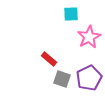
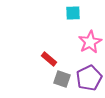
cyan square: moved 2 px right, 1 px up
pink star: moved 1 px right, 5 px down
